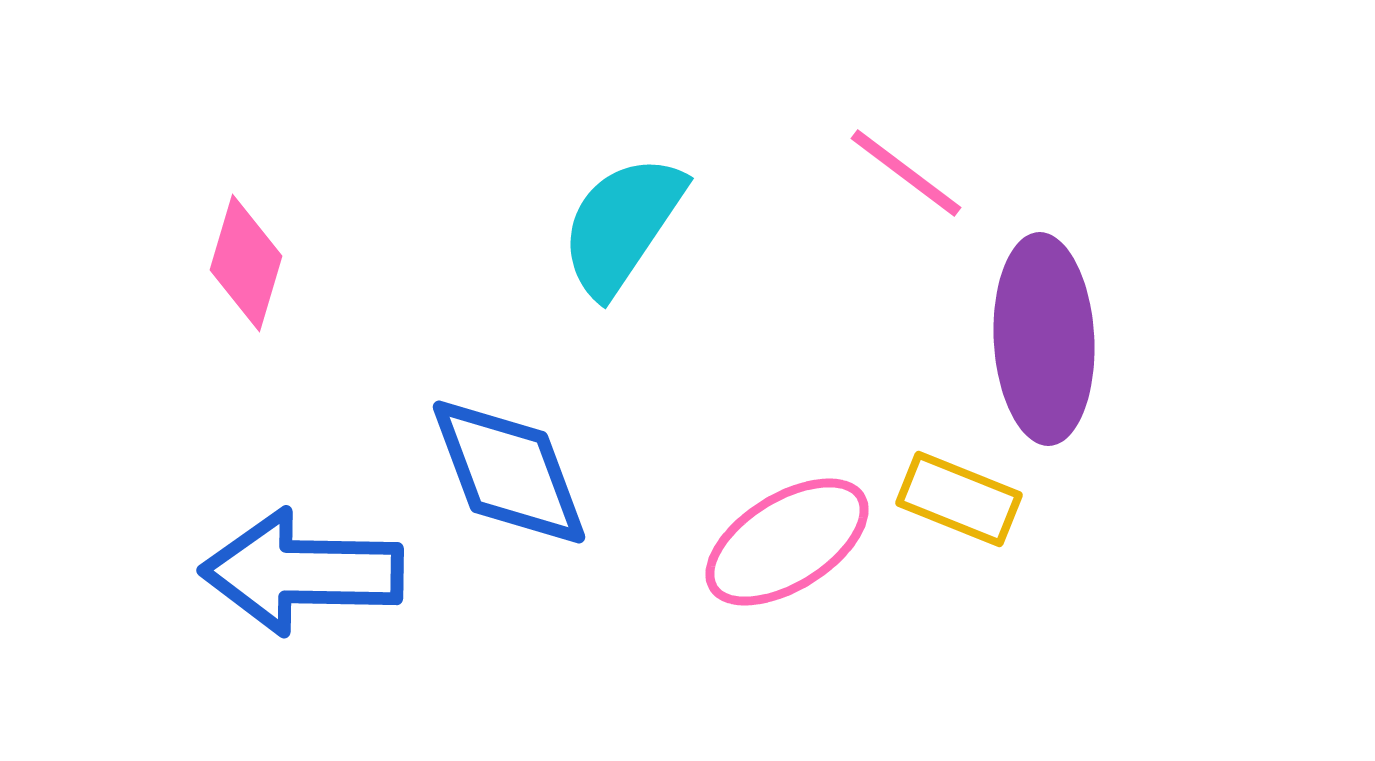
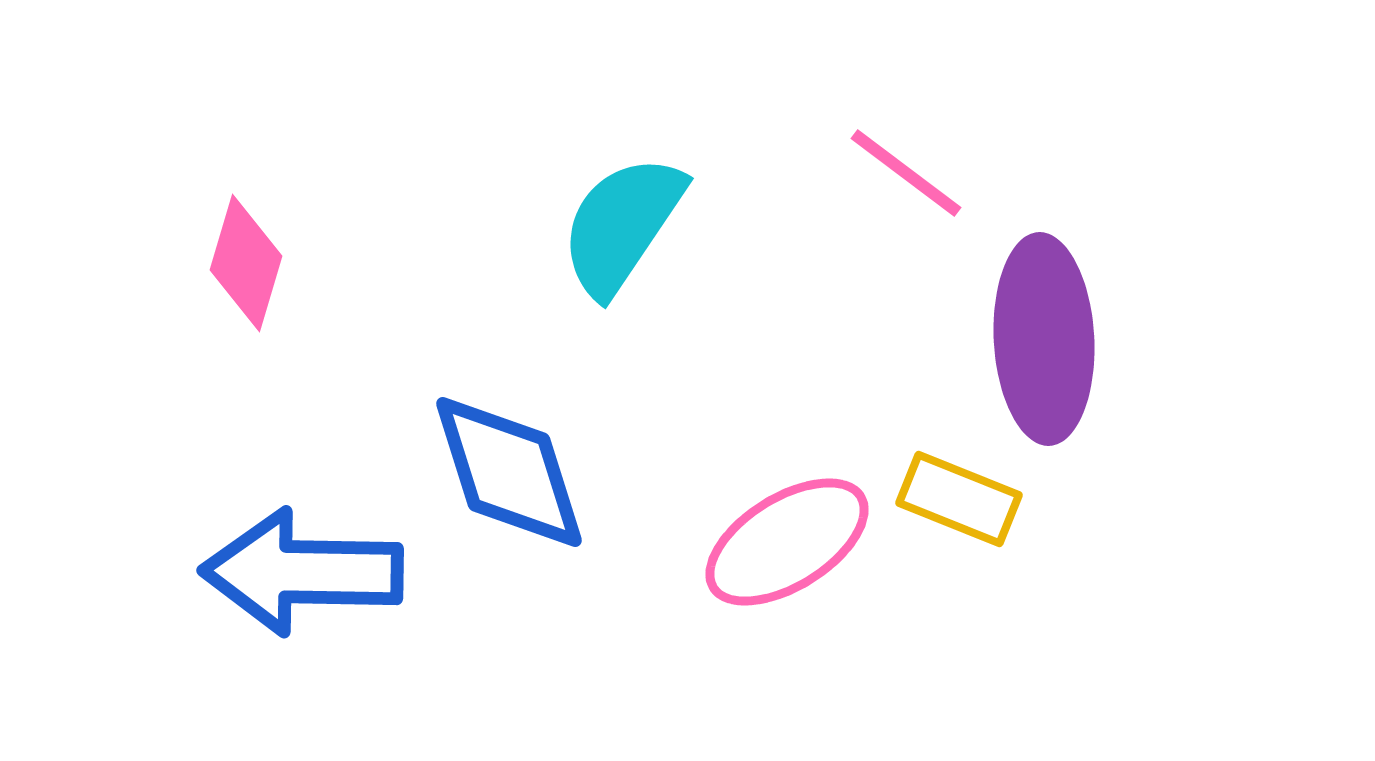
blue diamond: rotated 3 degrees clockwise
